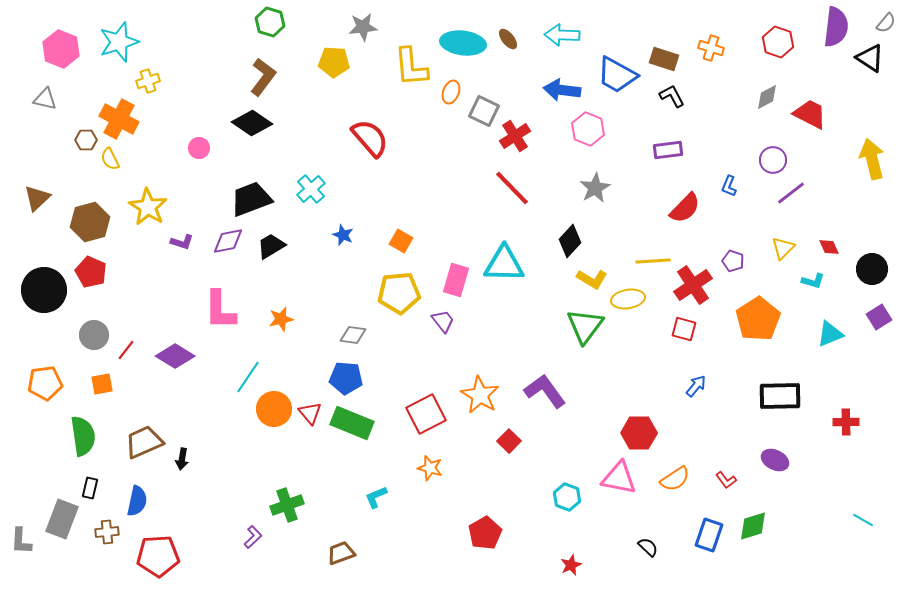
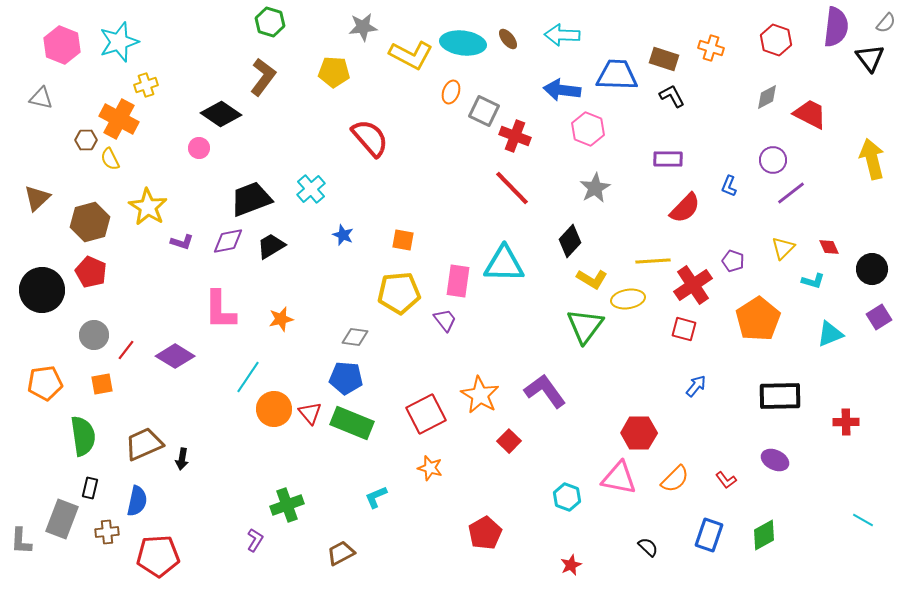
red hexagon at (778, 42): moved 2 px left, 2 px up
pink hexagon at (61, 49): moved 1 px right, 4 px up
black triangle at (870, 58): rotated 20 degrees clockwise
yellow pentagon at (334, 62): moved 10 px down
yellow L-shape at (411, 67): moved 12 px up; rotated 57 degrees counterclockwise
blue trapezoid at (617, 75): rotated 153 degrees clockwise
yellow cross at (148, 81): moved 2 px left, 4 px down
gray triangle at (45, 99): moved 4 px left, 1 px up
black diamond at (252, 123): moved 31 px left, 9 px up
red cross at (515, 136): rotated 36 degrees counterclockwise
purple rectangle at (668, 150): moved 9 px down; rotated 8 degrees clockwise
orange square at (401, 241): moved 2 px right, 1 px up; rotated 20 degrees counterclockwise
pink rectangle at (456, 280): moved 2 px right, 1 px down; rotated 8 degrees counterclockwise
black circle at (44, 290): moved 2 px left
purple trapezoid at (443, 321): moved 2 px right, 1 px up
gray diamond at (353, 335): moved 2 px right, 2 px down
brown trapezoid at (144, 442): moved 2 px down
orange semicircle at (675, 479): rotated 12 degrees counterclockwise
green diamond at (753, 526): moved 11 px right, 9 px down; rotated 12 degrees counterclockwise
purple L-shape at (253, 537): moved 2 px right, 3 px down; rotated 15 degrees counterclockwise
brown trapezoid at (341, 553): rotated 8 degrees counterclockwise
